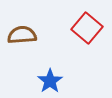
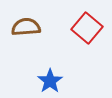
brown semicircle: moved 4 px right, 8 px up
